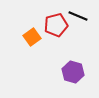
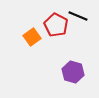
red pentagon: rotated 30 degrees counterclockwise
